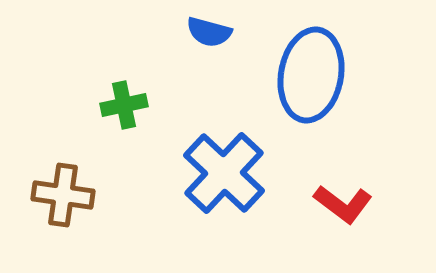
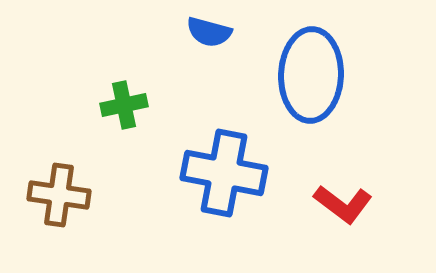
blue ellipse: rotated 8 degrees counterclockwise
blue cross: rotated 32 degrees counterclockwise
brown cross: moved 4 px left
